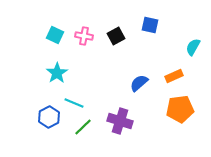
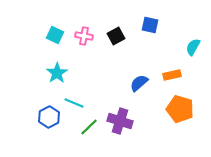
orange rectangle: moved 2 px left, 1 px up; rotated 12 degrees clockwise
orange pentagon: rotated 24 degrees clockwise
green line: moved 6 px right
